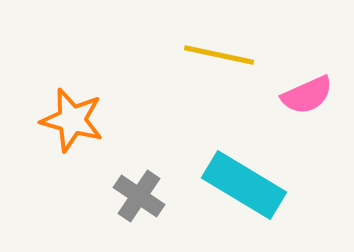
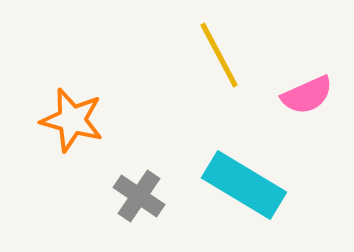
yellow line: rotated 50 degrees clockwise
